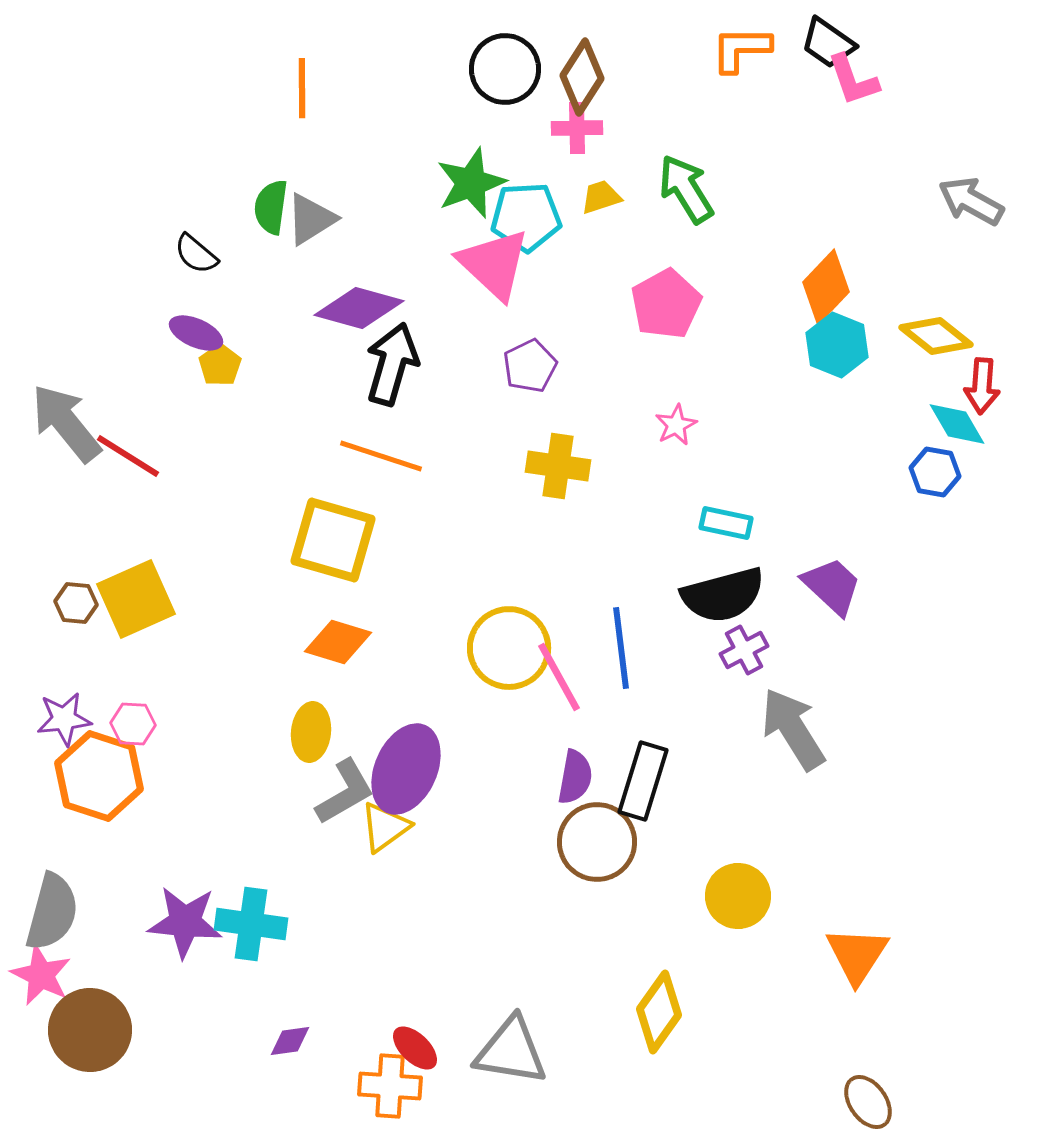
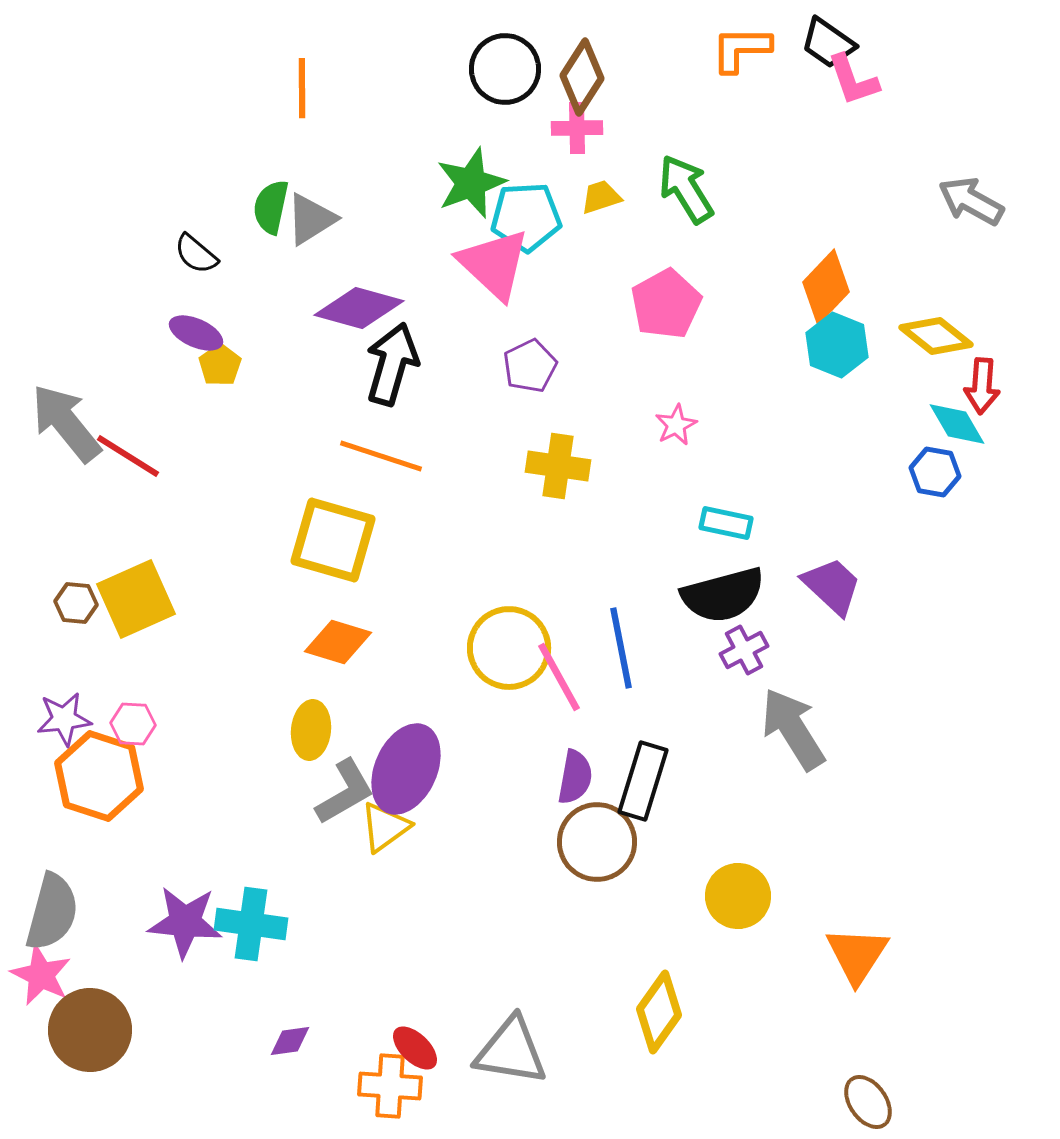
green semicircle at (271, 207): rotated 4 degrees clockwise
blue line at (621, 648): rotated 4 degrees counterclockwise
yellow ellipse at (311, 732): moved 2 px up
